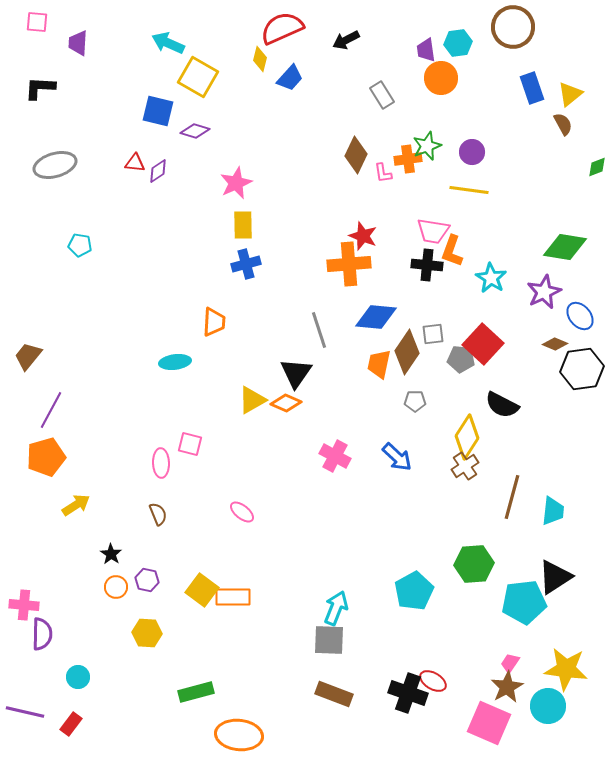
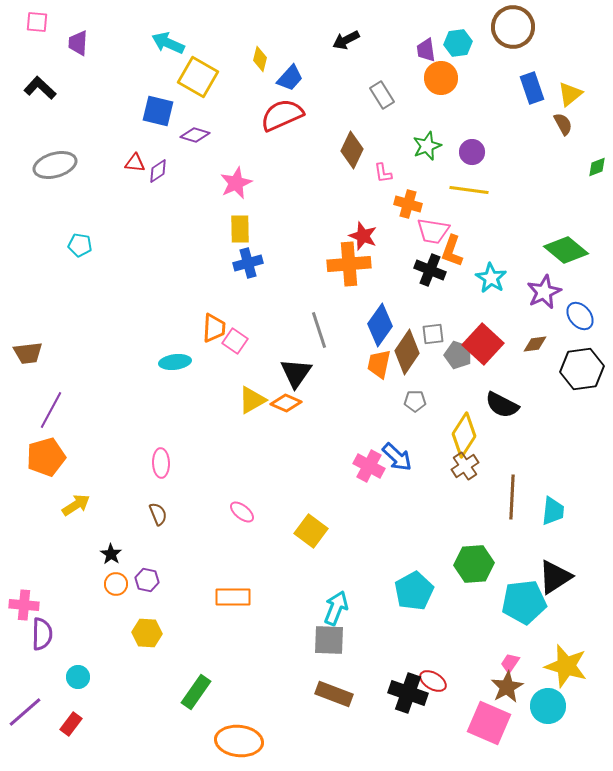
red semicircle at (282, 28): moved 87 px down
black L-shape at (40, 88): rotated 40 degrees clockwise
purple diamond at (195, 131): moved 4 px down
brown diamond at (356, 155): moved 4 px left, 5 px up
orange cross at (408, 159): moved 45 px down; rotated 24 degrees clockwise
yellow rectangle at (243, 225): moved 3 px left, 4 px down
green diamond at (565, 247): moved 1 px right, 3 px down; rotated 30 degrees clockwise
blue cross at (246, 264): moved 2 px right, 1 px up
black cross at (427, 265): moved 3 px right, 5 px down; rotated 16 degrees clockwise
blue diamond at (376, 317): moved 4 px right, 8 px down; rotated 60 degrees counterclockwise
orange trapezoid at (214, 322): moved 6 px down
brown diamond at (555, 344): moved 20 px left; rotated 30 degrees counterclockwise
brown trapezoid at (28, 356): moved 3 px up; rotated 136 degrees counterclockwise
gray pentagon at (461, 359): moved 3 px left, 4 px up; rotated 12 degrees clockwise
yellow diamond at (467, 437): moved 3 px left, 2 px up
pink square at (190, 444): moved 45 px right, 103 px up; rotated 20 degrees clockwise
pink cross at (335, 456): moved 34 px right, 10 px down
brown line at (512, 497): rotated 12 degrees counterclockwise
orange circle at (116, 587): moved 3 px up
yellow square at (202, 590): moved 109 px right, 59 px up
yellow star at (566, 669): moved 3 px up; rotated 9 degrees clockwise
green rectangle at (196, 692): rotated 40 degrees counterclockwise
purple line at (25, 712): rotated 54 degrees counterclockwise
orange ellipse at (239, 735): moved 6 px down
